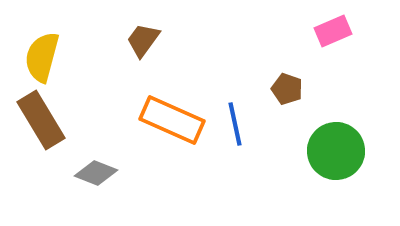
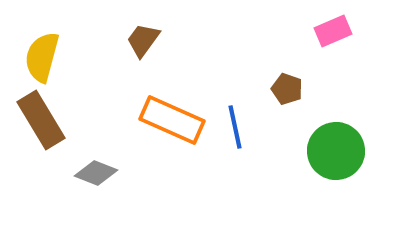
blue line: moved 3 px down
